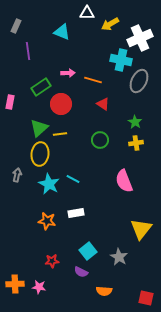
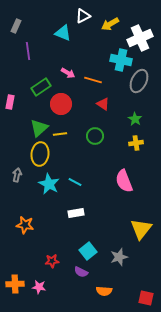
white triangle: moved 4 px left, 3 px down; rotated 28 degrees counterclockwise
cyan triangle: moved 1 px right, 1 px down
pink arrow: rotated 32 degrees clockwise
green star: moved 3 px up
green circle: moved 5 px left, 4 px up
cyan line: moved 2 px right, 3 px down
orange star: moved 22 px left, 4 px down
gray star: rotated 24 degrees clockwise
